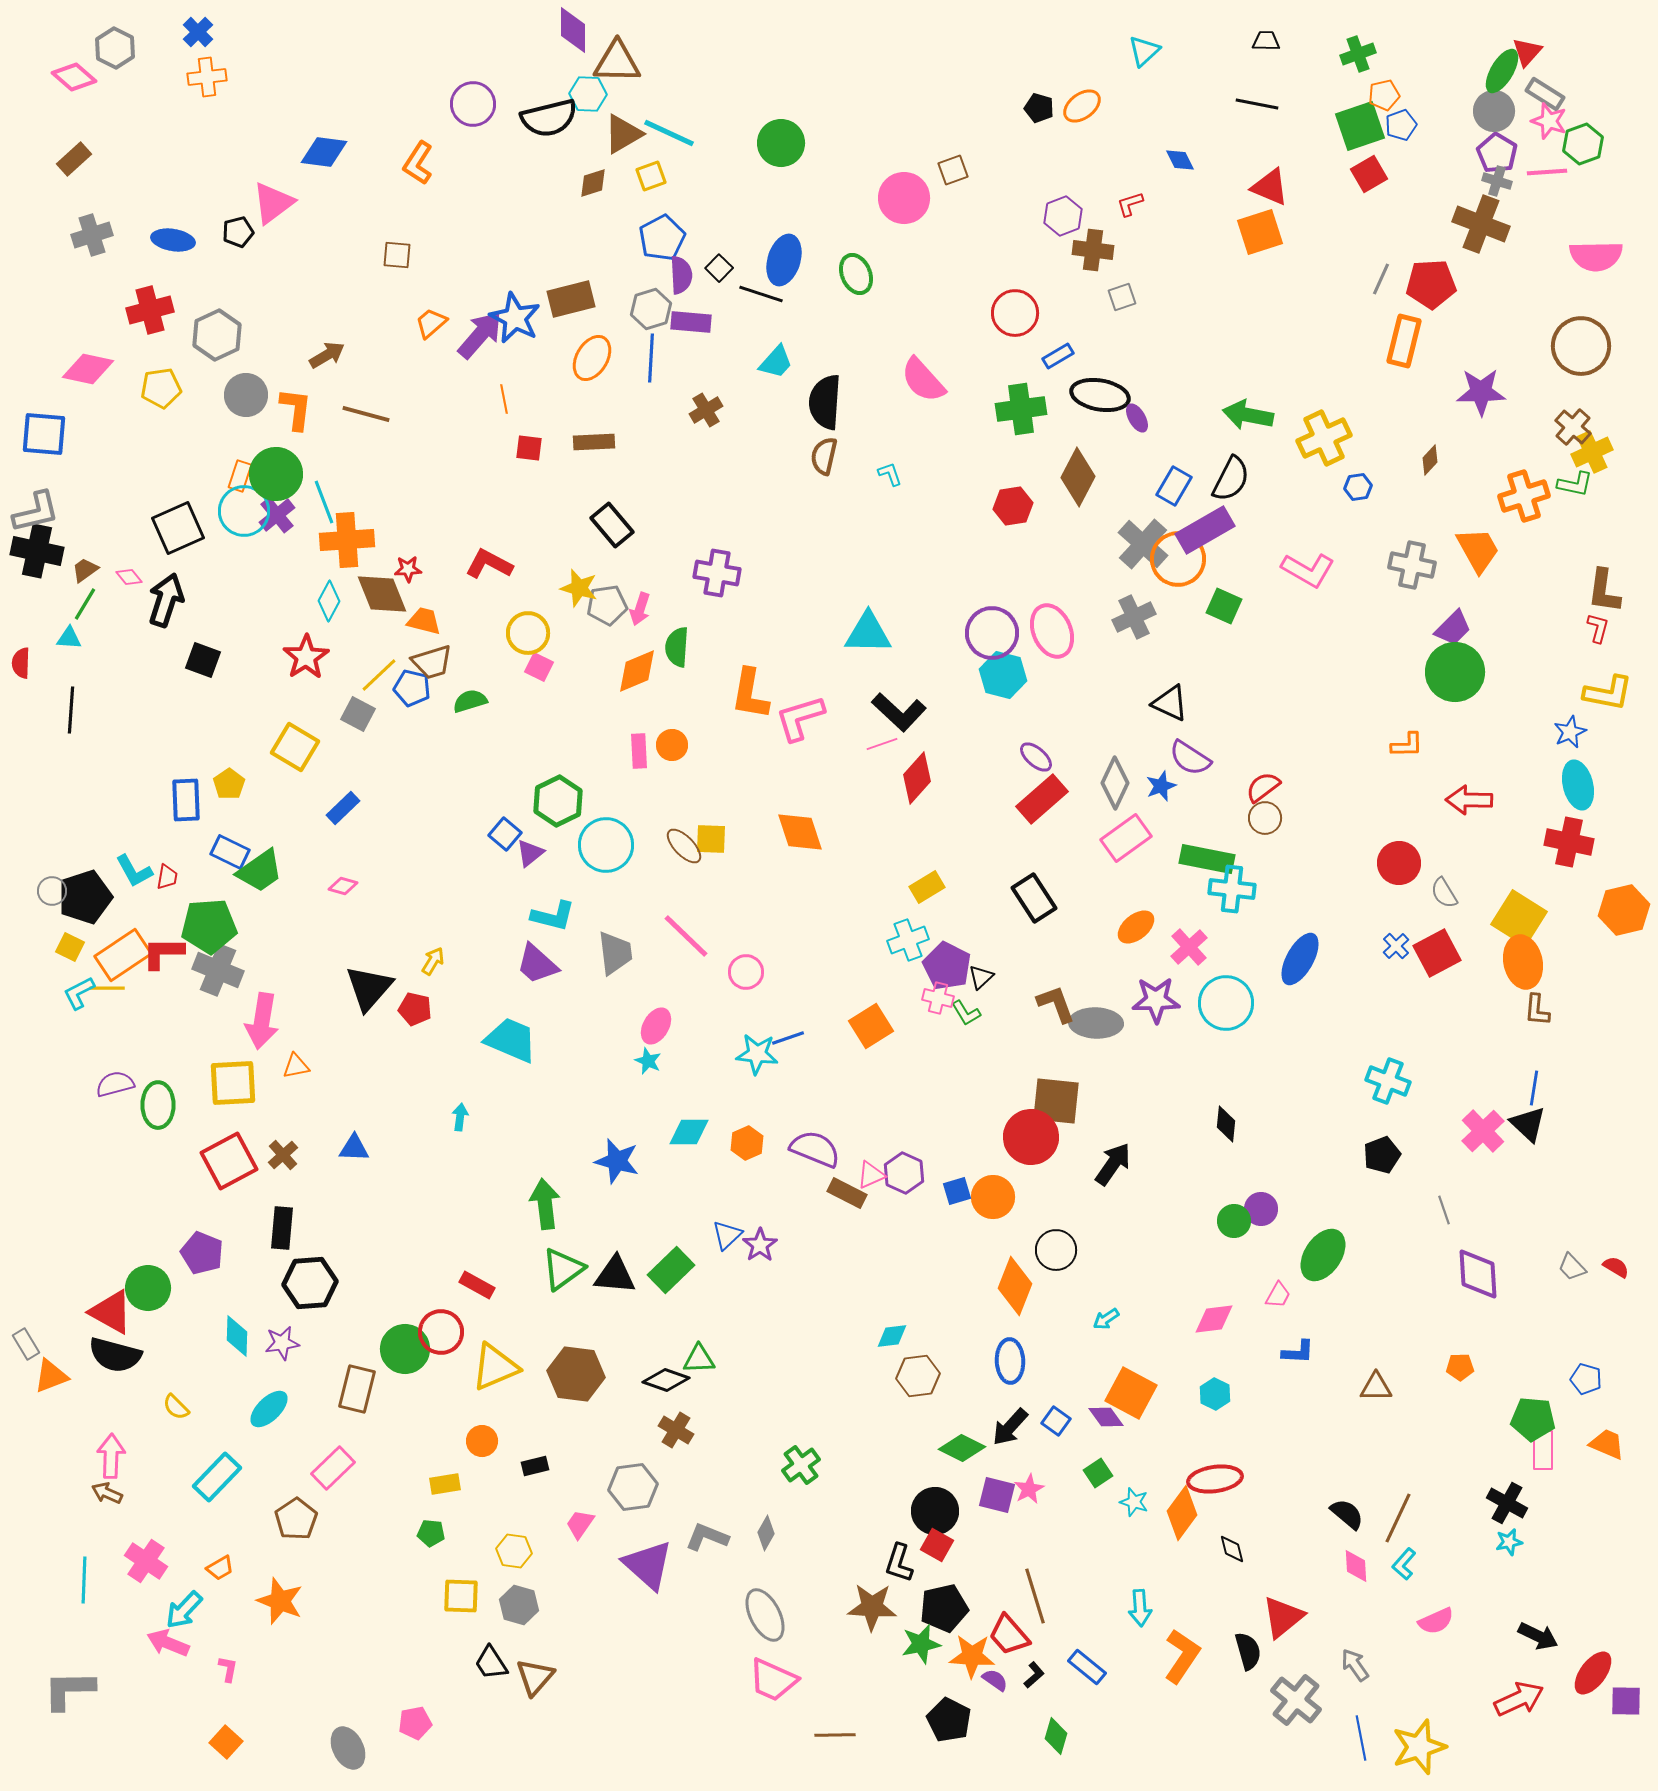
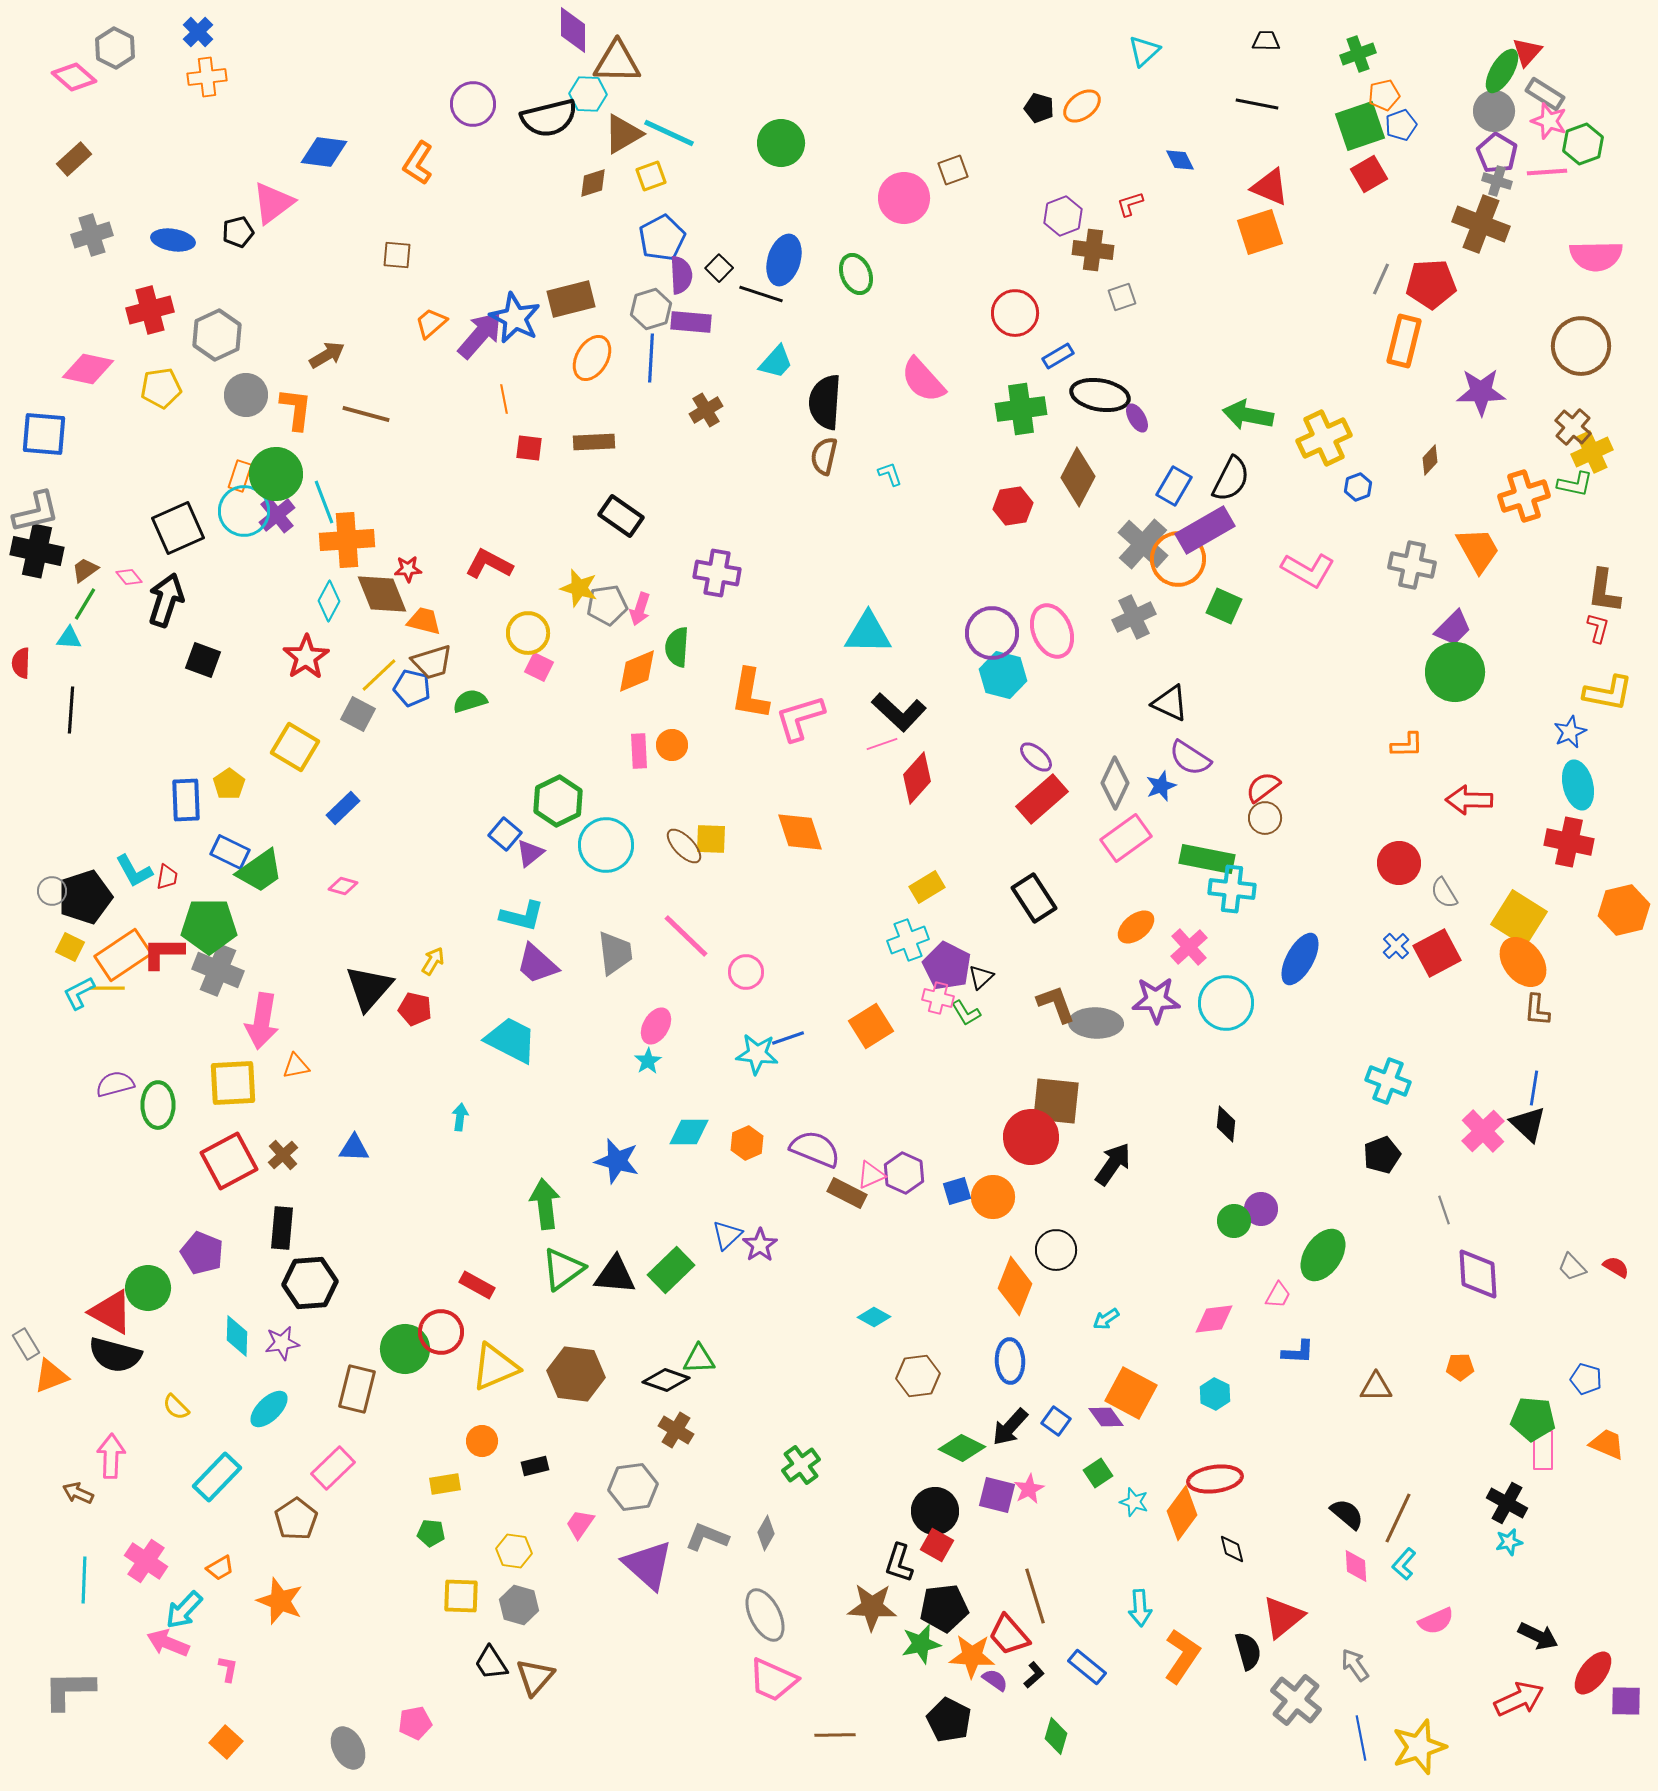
blue hexagon at (1358, 487): rotated 12 degrees counterclockwise
black rectangle at (612, 525): moved 9 px right, 9 px up; rotated 15 degrees counterclockwise
cyan L-shape at (553, 916): moved 31 px left
green pentagon at (209, 926): rotated 4 degrees clockwise
orange ellipse at (1523, 962): rotated 27 degrees counterclockwise
cyan trapezoid at (511, 1040): rotated 4 degrees clockwise
cyan star at (648, 1061): rotated 16 degrees clockwise
cyan diamond at (892, 1336): moved 18 px left, 19 px up; rotated 36 degrees clockwise
brown arrow at (107, 1493): moved 29 px left
black pentagon at (944, 1608): rotated 6 degrees clockwise
